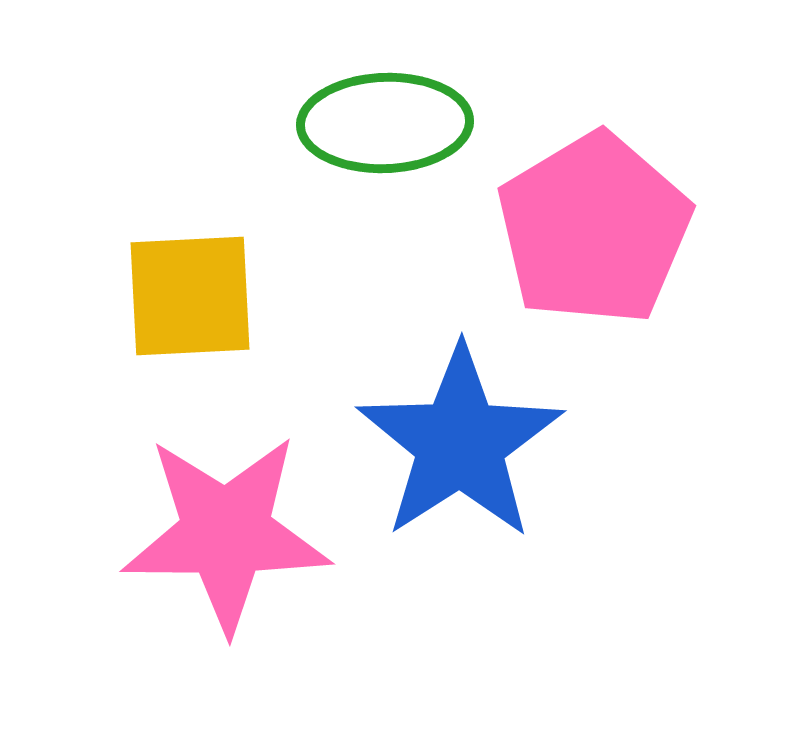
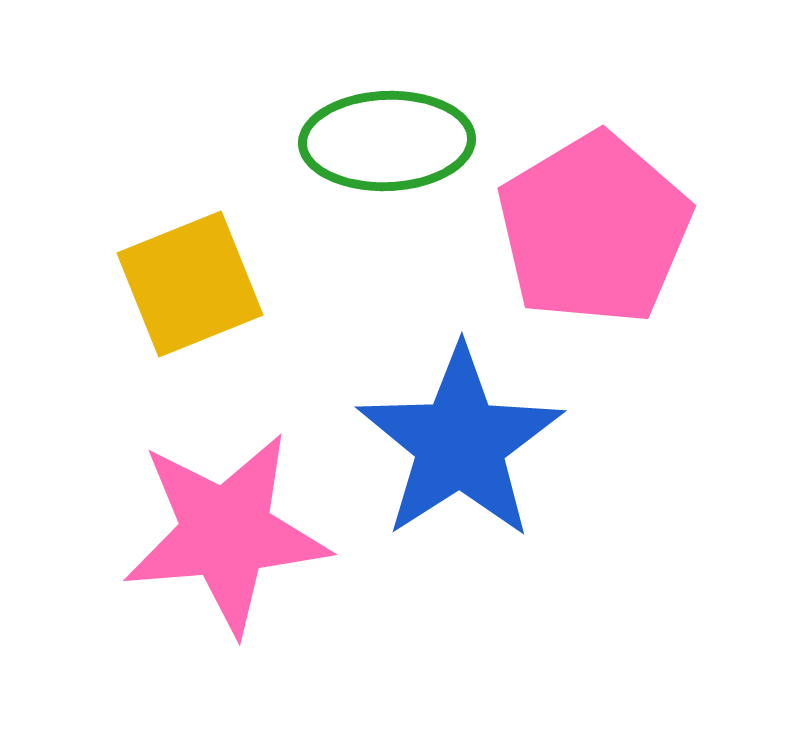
green ellipse: moved 2 px right, 18 px down
yellow square: moved 12 px up; rotated 19 degrees counterclockwise
pink star: rotated 5 degrees counterclockwise
